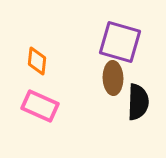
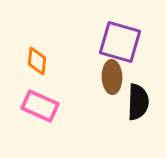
brown ellipse: moved 1 px left, 1 px up
